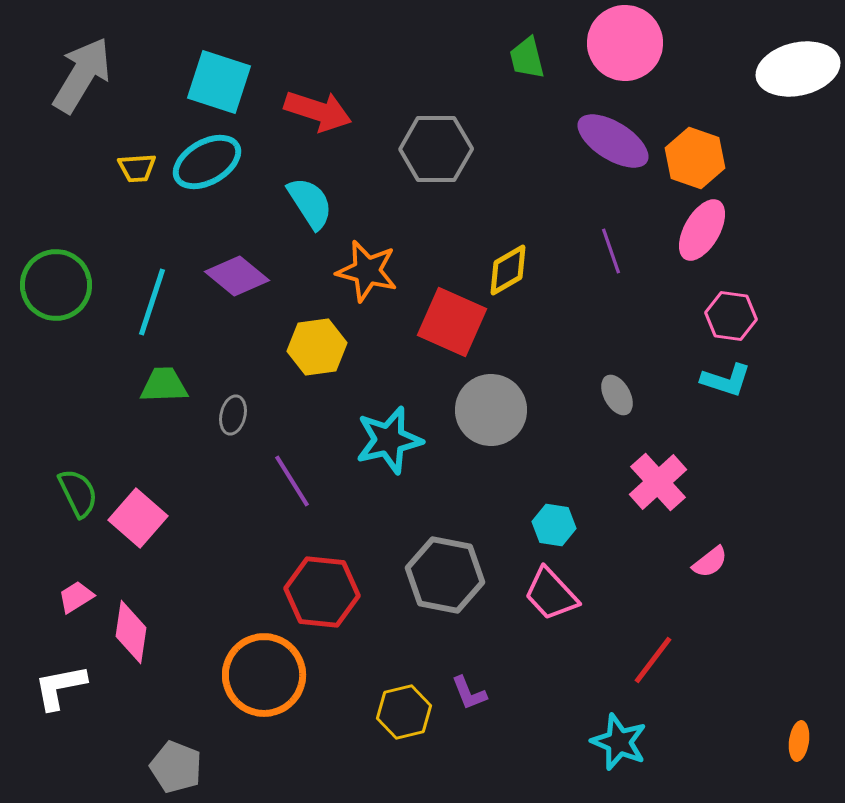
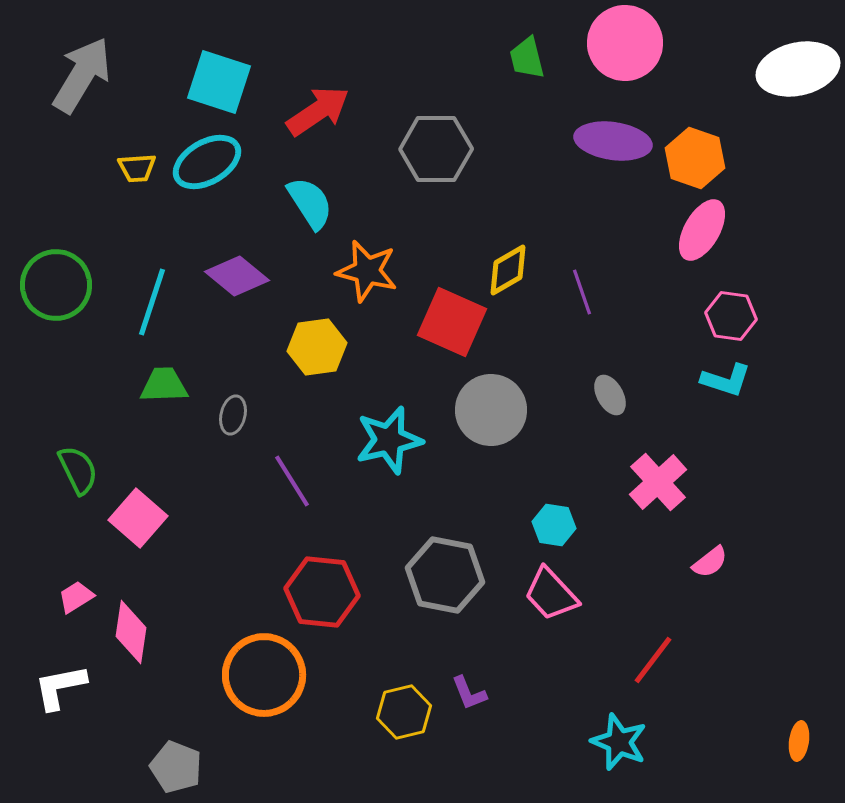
red arrow at (318, 111): rotated 52 degrees counterclockwise
purple ellipse at (613, 141): rotated 24 degrees counterclockwise
purple line at (611, 251): moved 29 px left, 41 px down
gray ellipse at (617, 395): moved 7 px left
green semicircle at (78, 493): moved 23 px up
